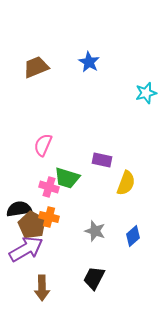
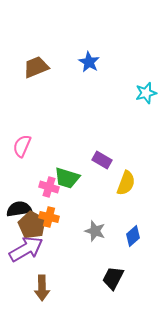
pink semicircle: moved 21 px left, 1 px down
purple rectangle: rotated 18 degrees clockwise
black trapezoid: moved 19 px right
